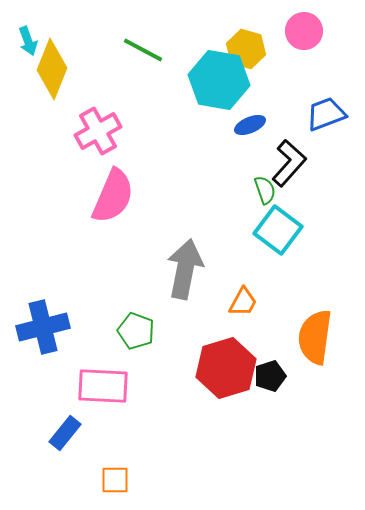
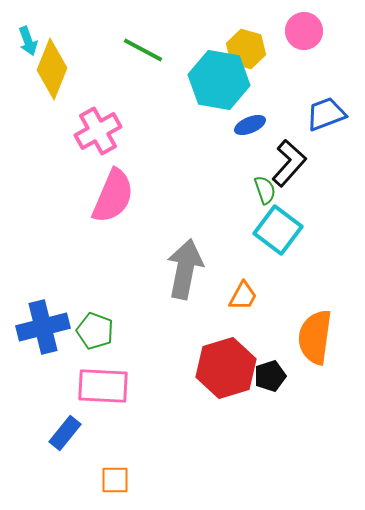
orange trapezoid: moved 6 px up
green pentagon: moved 41 px left
